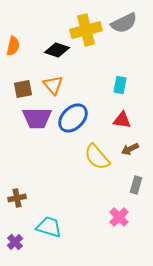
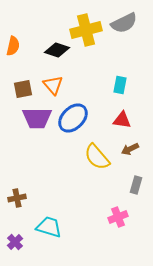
pink cross: moved 1 px left; rotated 24 degrees clockwise
